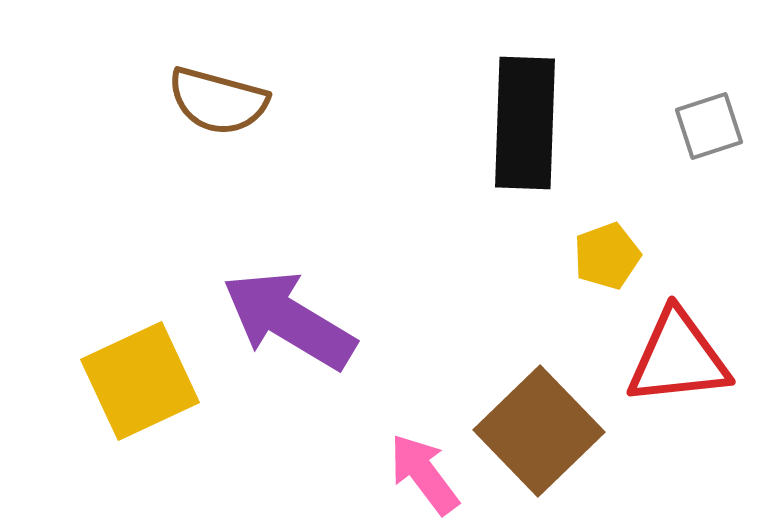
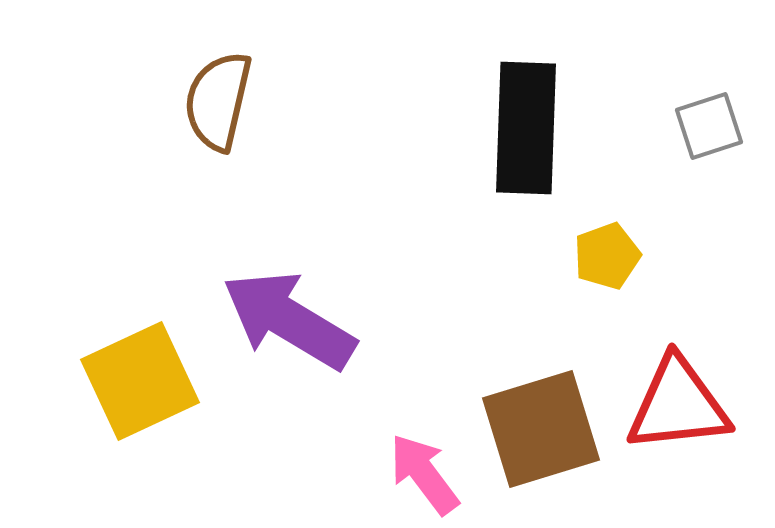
brown semicircle: rotated 88 degrees clockwise
black rectangle: moved 1 px right, 5 px down
red triangle: moved 47 px down
brown square: moved 2 px right, 2 px up; rotated 27 degrees clockwise
